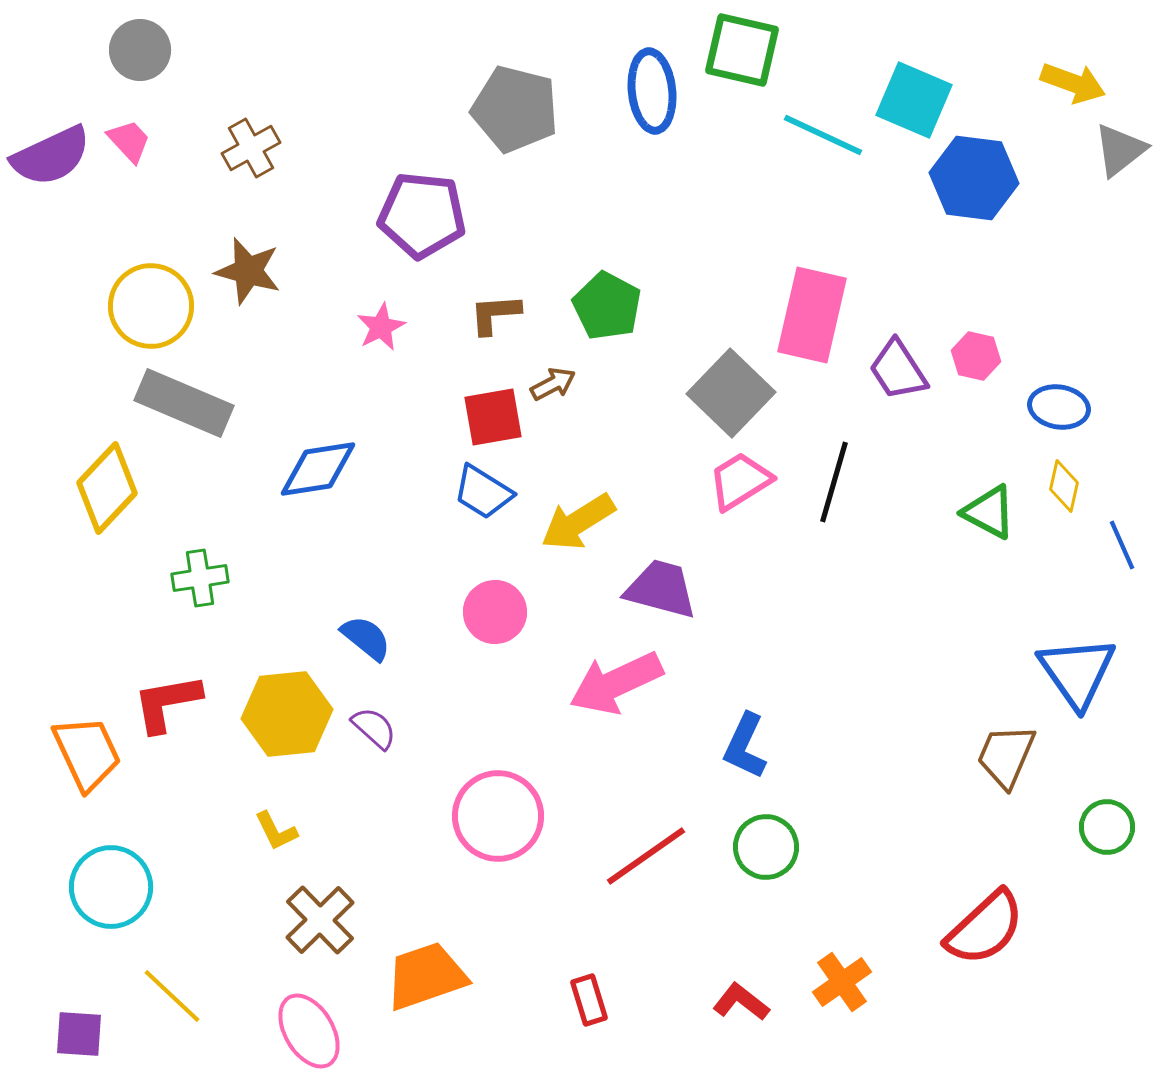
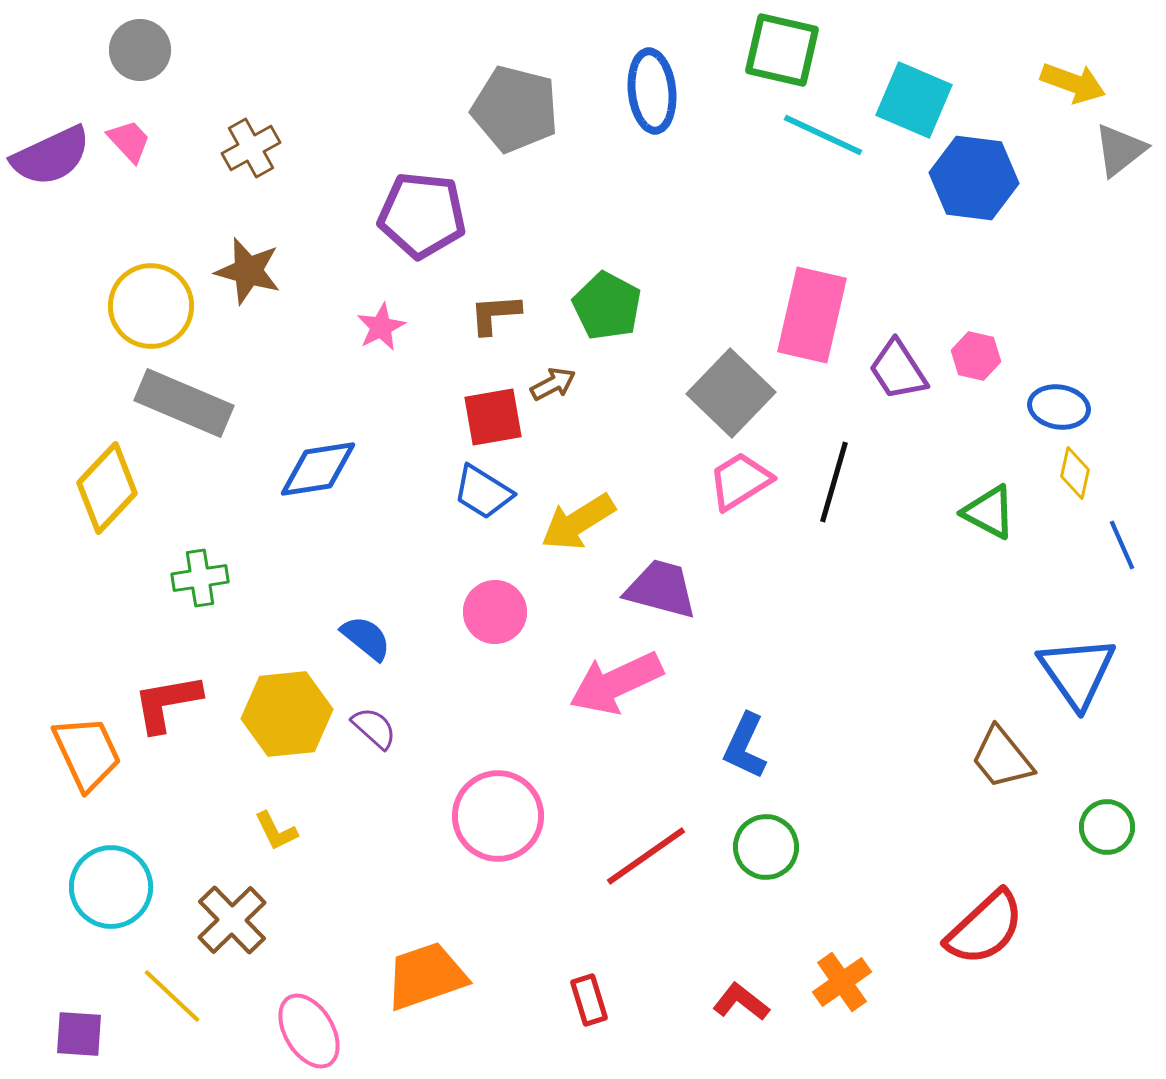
green square at (742, 50): moved 40 px right
yellow diamond at (1064, 486): moved 11 px right, 13 px up
brown trapezoid at (1006, 756): moved 4 px left, 2 px down; rotated 62 degrees counterclockwise
brown cross at (320, 920): moved 88 px left
